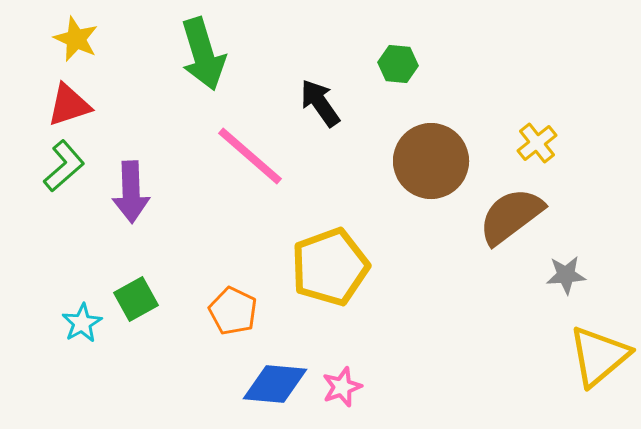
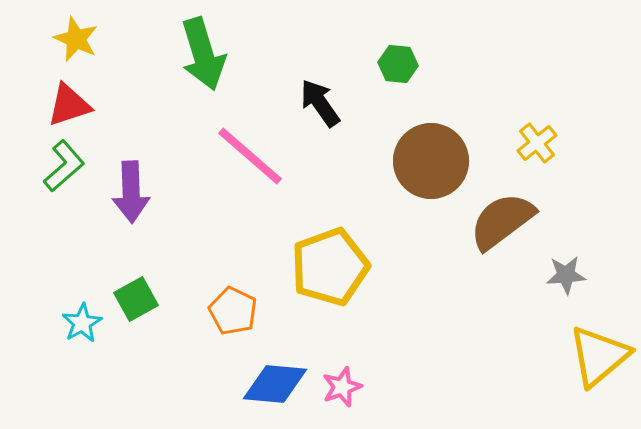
brown semicircle: moved 9 px left, 5 px down
